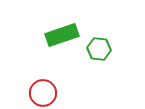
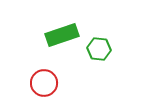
red circle: moved 1 px right, 10 px up
